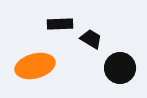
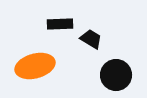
black circle: moved 4 px left, 7 px down
